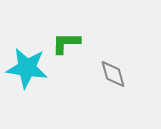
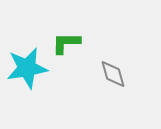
cyan star: rotated 18 degrees counterclockwise
